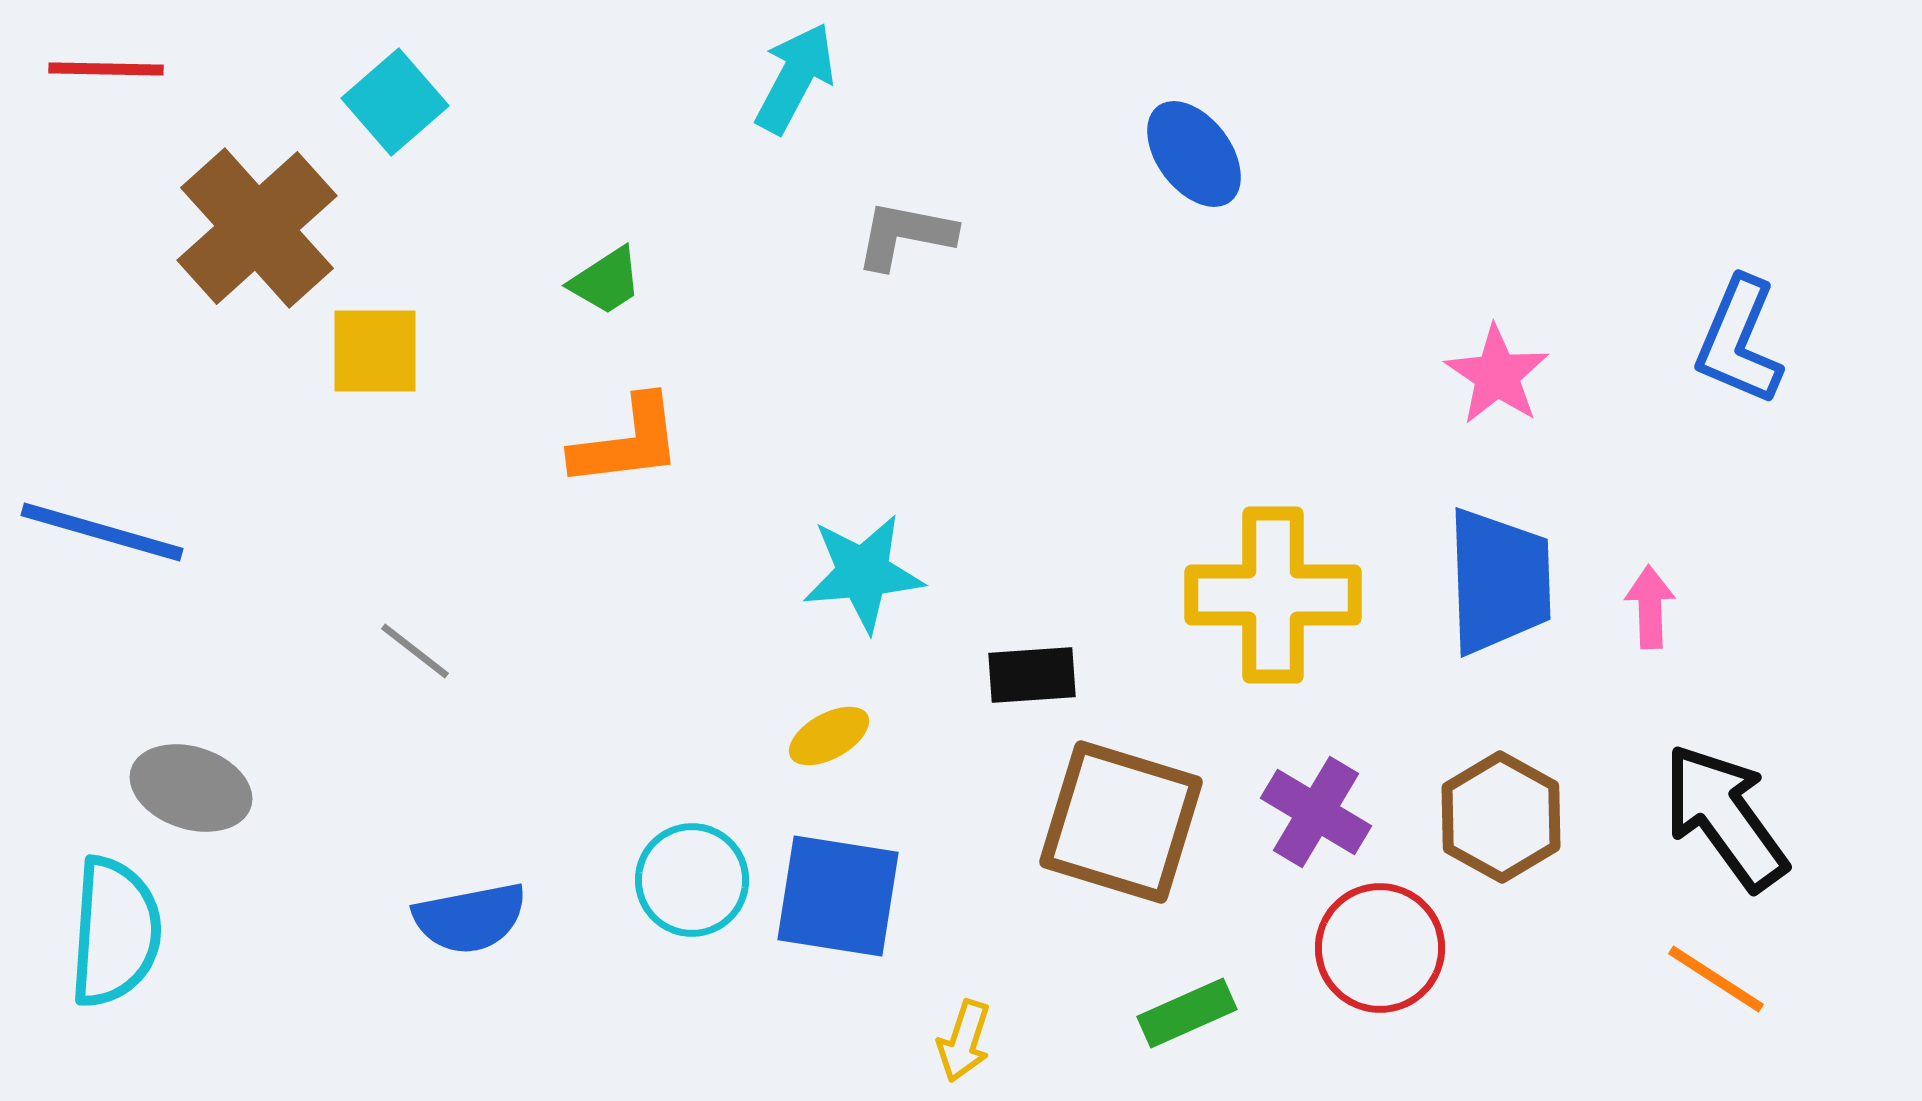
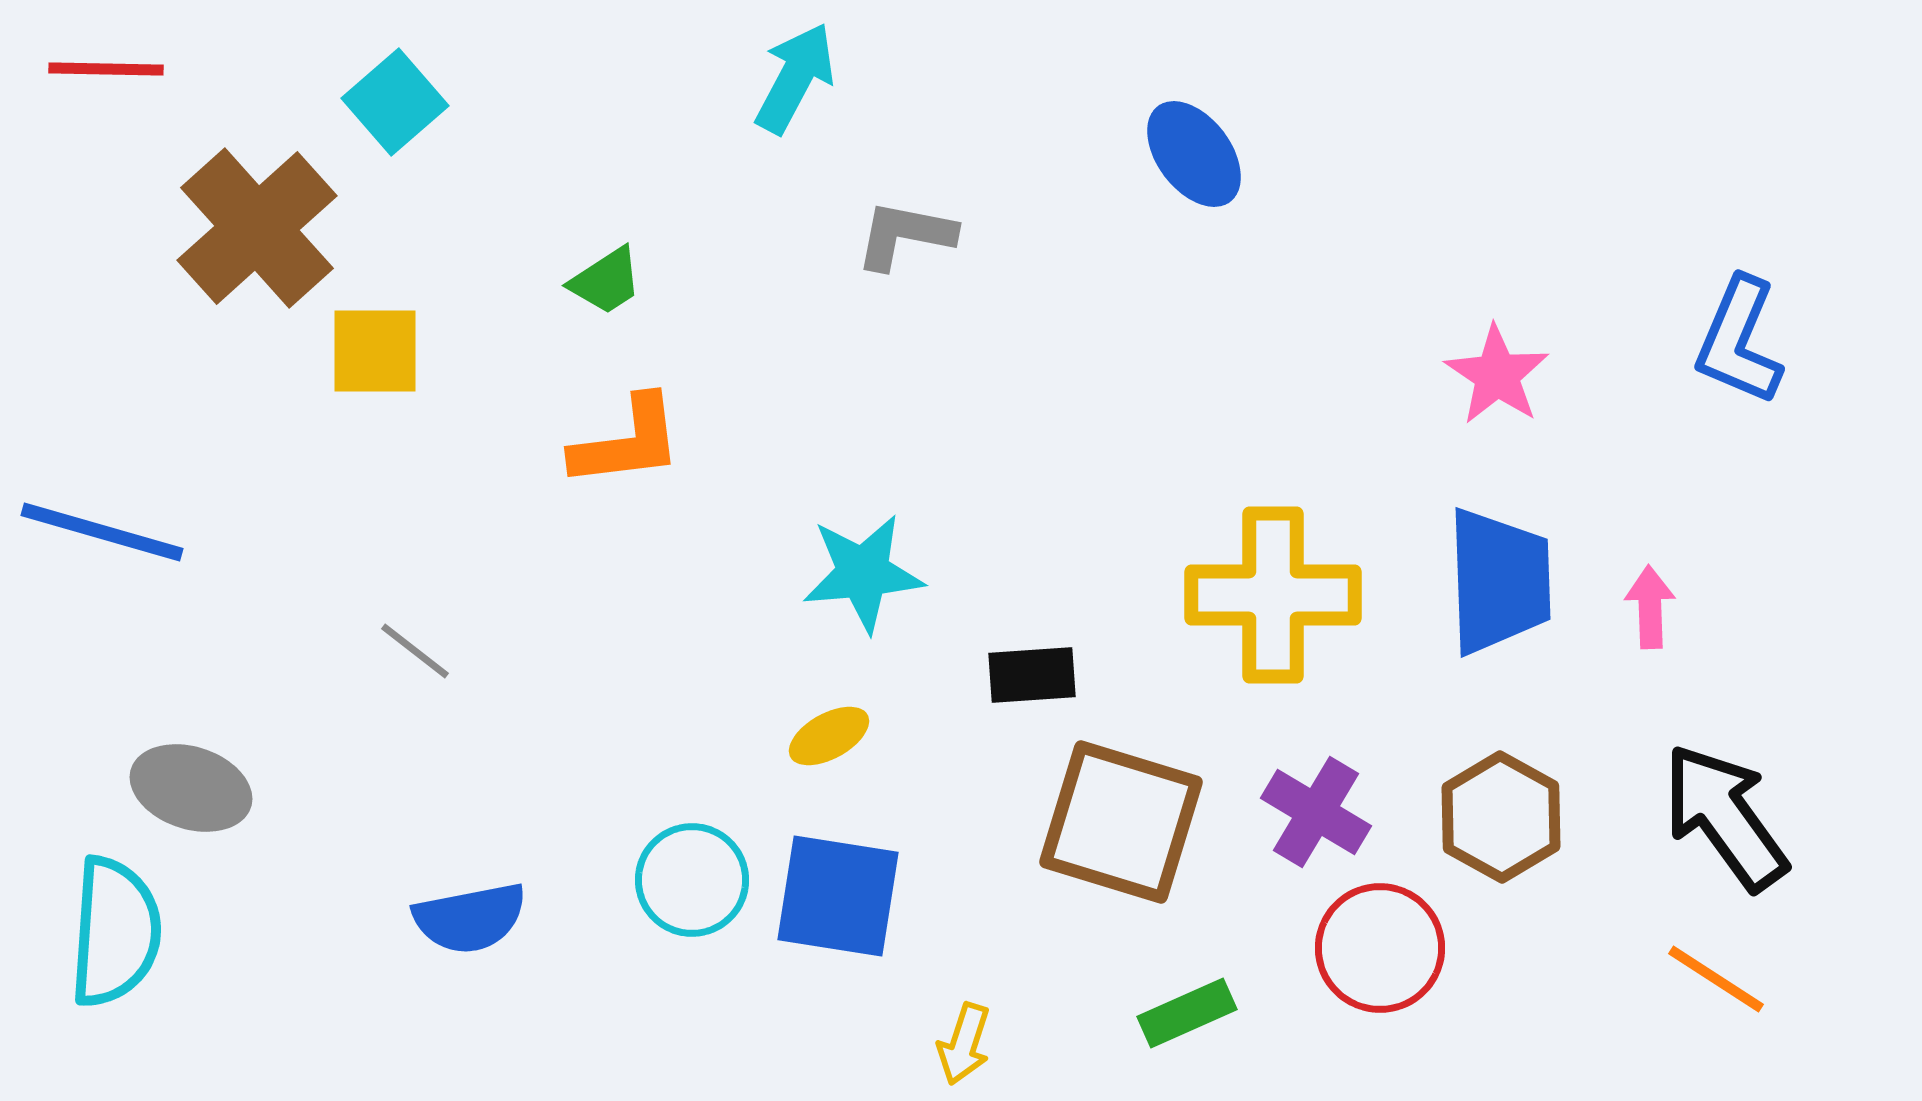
yellow arrow: moved 3 px down
